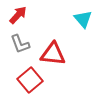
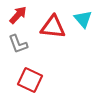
gray L-shape: moved 2 px left
red triangle: moved 27 px up
red square: rotated 25 degrees counterclockwise
